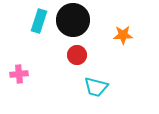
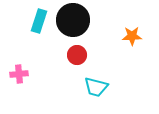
orange star: moved 9 px right, 1 px down
